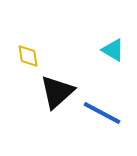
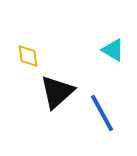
blue line: rotated 33 degrees clockwise
